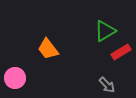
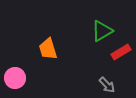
green triangle: moved 3 px left
orange trapezoid: rotated 20 degrees clockwise
